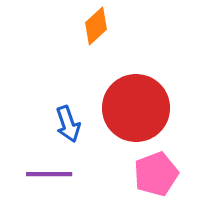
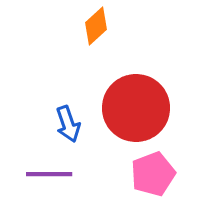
pink pentagon: moved 3 px left
